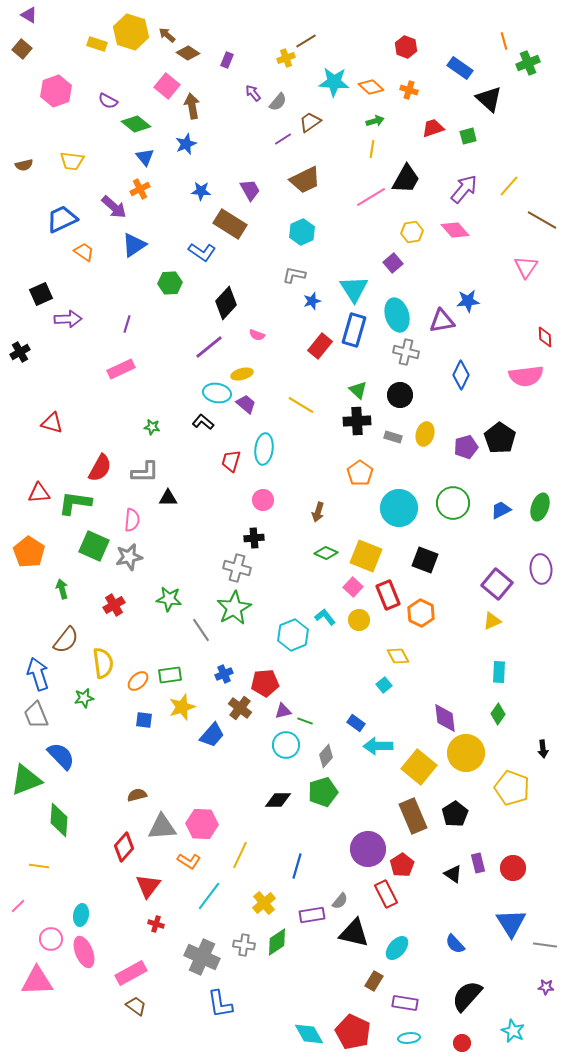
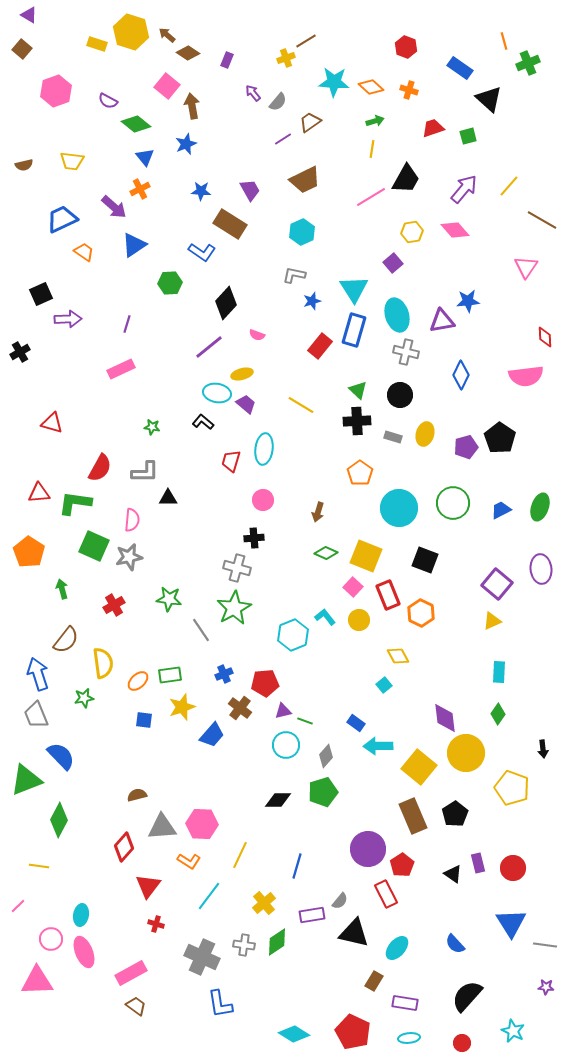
green diamond at (59, 820): rotated 24 degrees clockwise
cyan diamond at (309, 1034): moved 15 px left; rotated 28 degrees counterclockwise
